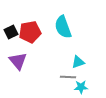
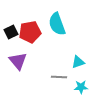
cyan semicircle: moved 6 px left, 3 px up
gray line: moved 9 px left
